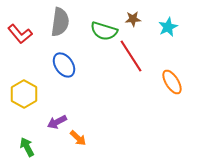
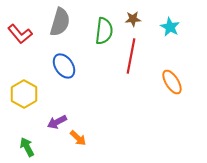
gray semicircle: rotated 8 degrees clockwise
cyan star: moved 2 px right; rotated 18 degrees counterclockwise
green semicircle: rotated 100 degrees counterclockwise
red line: rotated 44 degrees clockwise
blue ellipse: moved 1 px down
